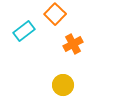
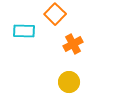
cyan rectangle: rotated 40 degrees clockwise
yellow circle: moved 6 px right, 3 px up
